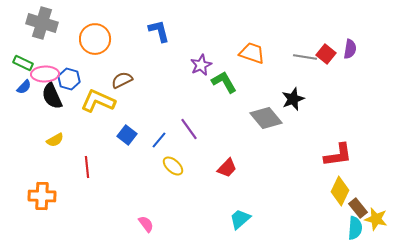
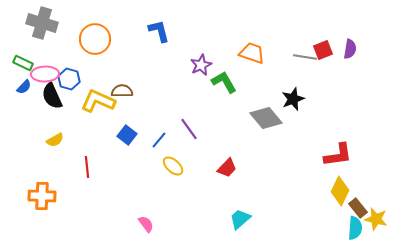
red square: moved 3 px left, 4 px up; rotated 30 degrees clockwise
brown semicircle: moved 11 px down; rotated 25 degrees clockwise
